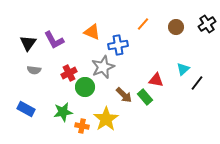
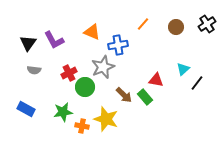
yellow star: rotated 20 degrees counterclockwise
